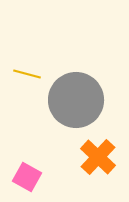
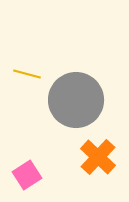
pink square: moved 2 px up; rotated 28 degrees clockwise
